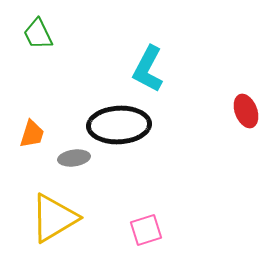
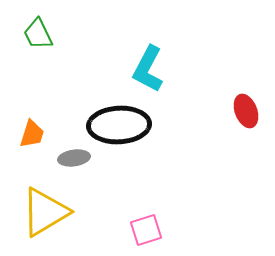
yellow triangle: moved 9 px left, 6 px up
